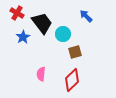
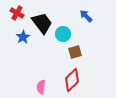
pink semicircle: moved 13 px down
